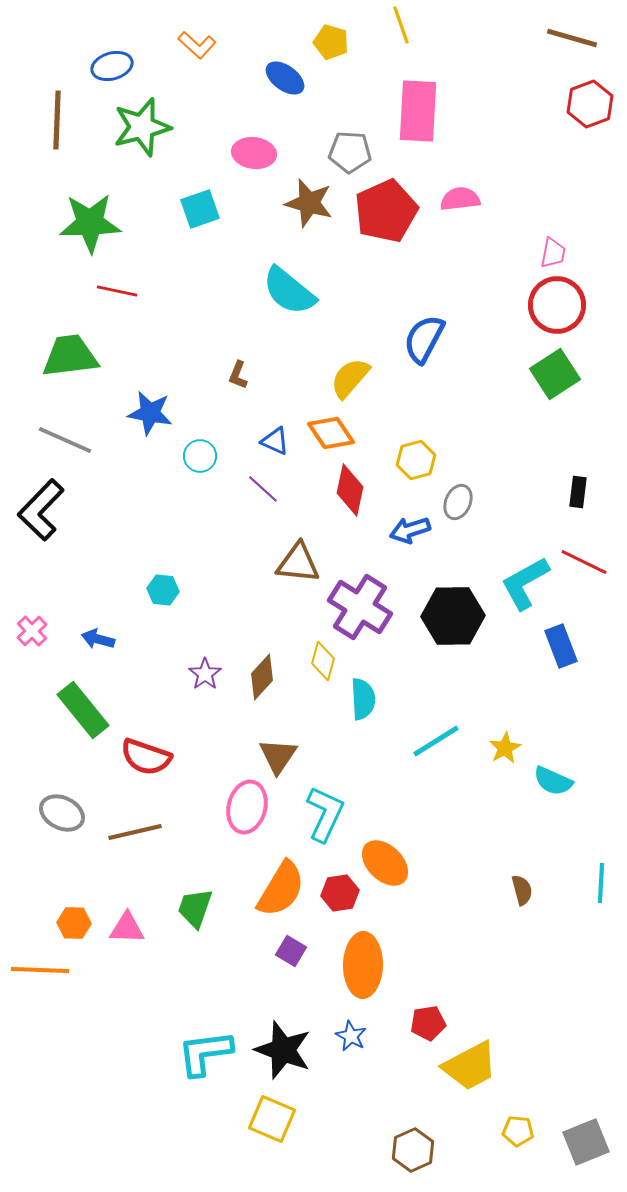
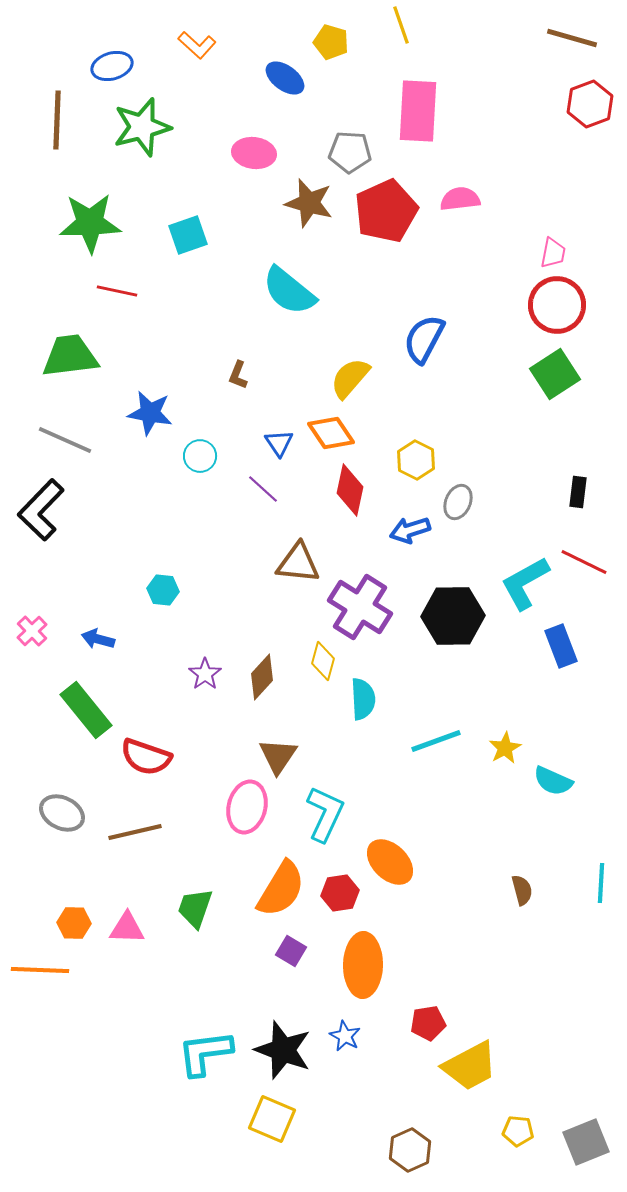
cyan square at (200, 209): moved 12 px left, 26 px down
blue triangle at (275, 441): moved 4 px right, 2 px down; rotated 32 degrees clockwise
yellow hexagon at (416, 460): rotated 18 degrees counterclockwise
green rectangle at (83, 710): moved 3 px right
cyan line at (436, 741): rotated 12 degrees clockwise
orange ellipse at (385, 863): moved 5 px right, 1 px up
blue star at (351, 1036): moved 6 px left
brown hexagon at (413, 1150): moved 3 px left
